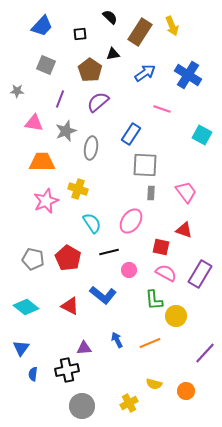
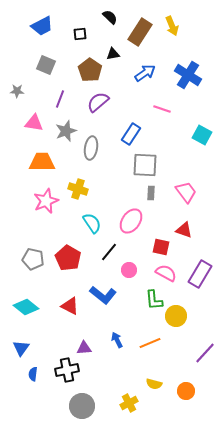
blue trapezoid at (42, 26): rotated 20 degrees clockwise
black line at (109, 252): rotated 36 degrees counterclockwise
